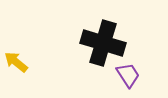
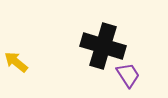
black cross: moved 3 px down
